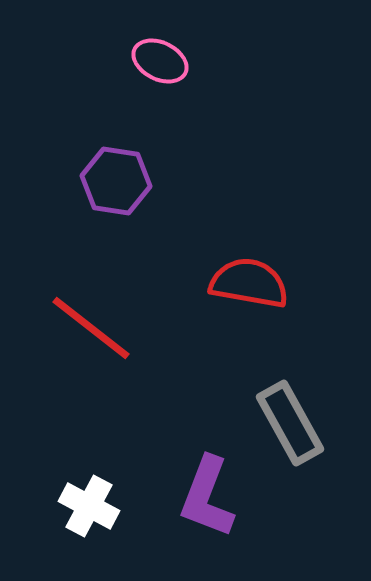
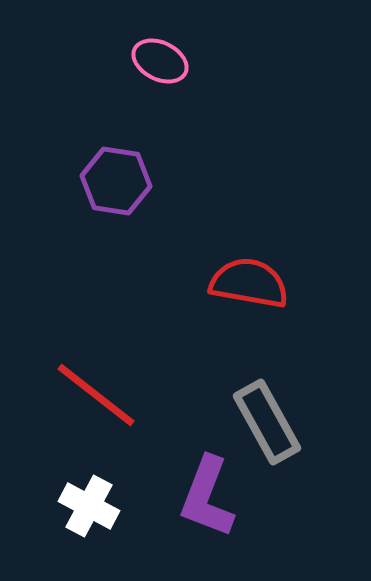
red line: moved 5 px right, 67 px down
gray rectangle: moved 23 px left, 1 px up
